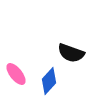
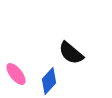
black semicircle: rotated 20 degrees clockwise
